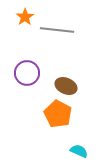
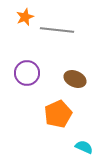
orange star: rotated 12 degrees clockwise
brown ellipse: moved 9 px right, 7 px up
orange pentagon: rotated 20 degrees clockwise
cyan semicircle: moved 5 px right, 4 px up
